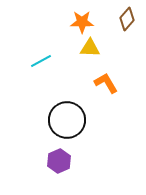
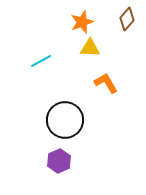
orange star: rotated 20 degrees counterclockwise
black circle: moved 2 px left
